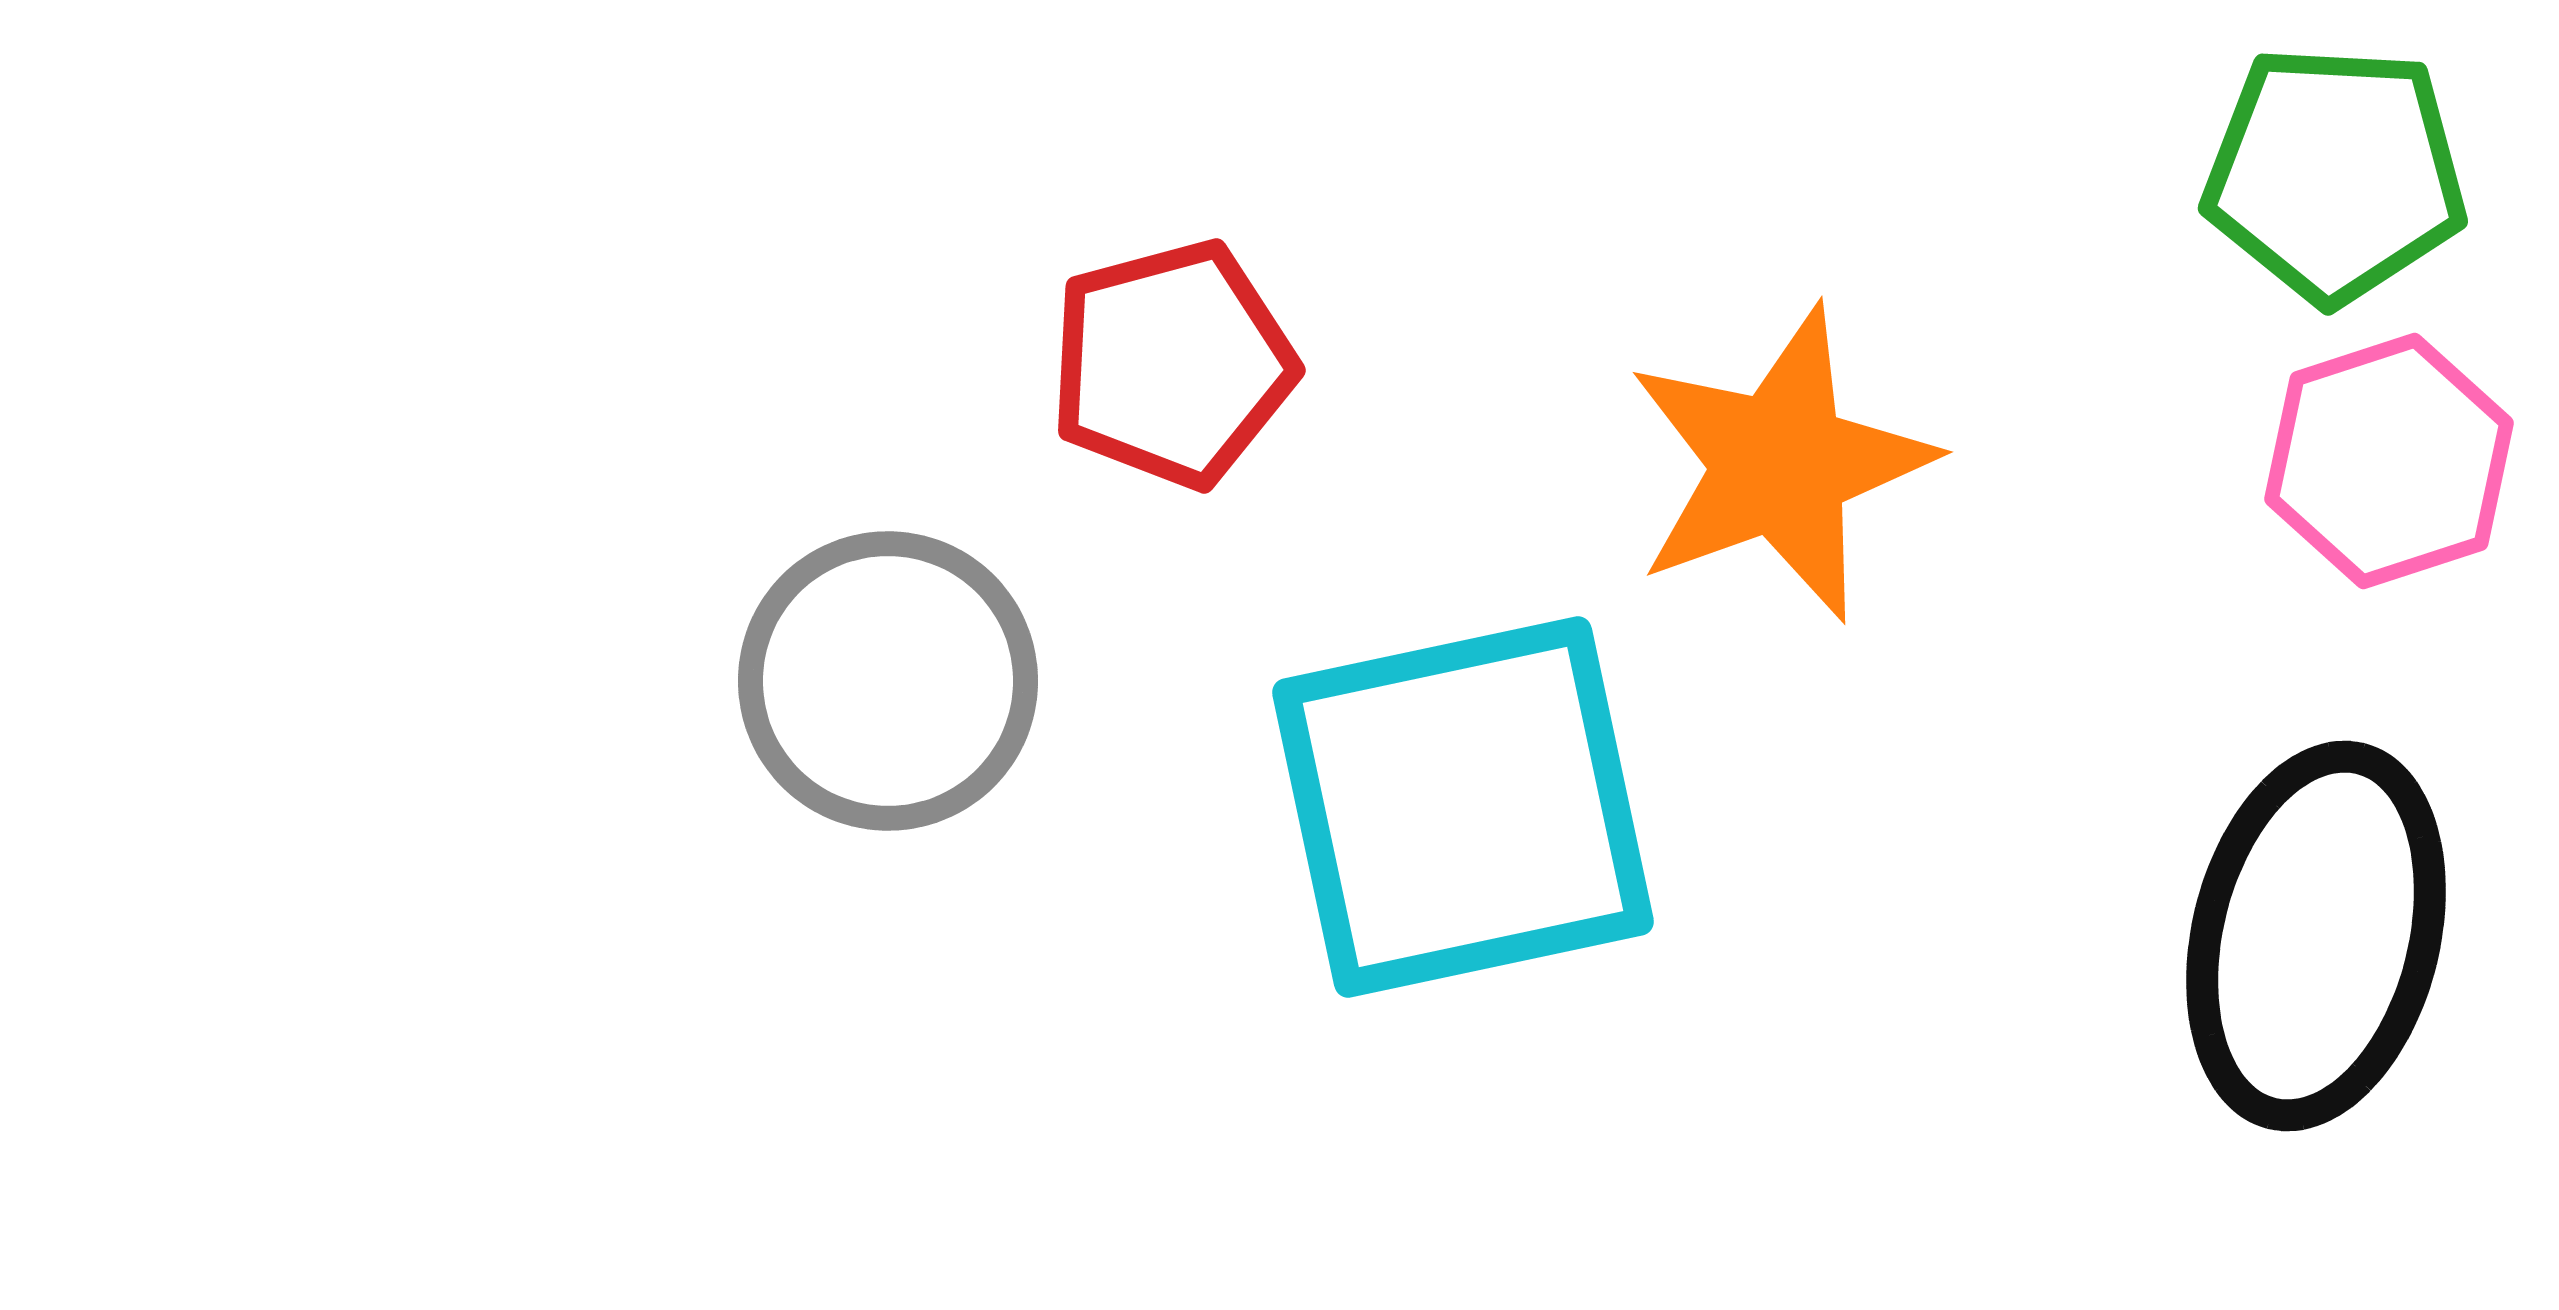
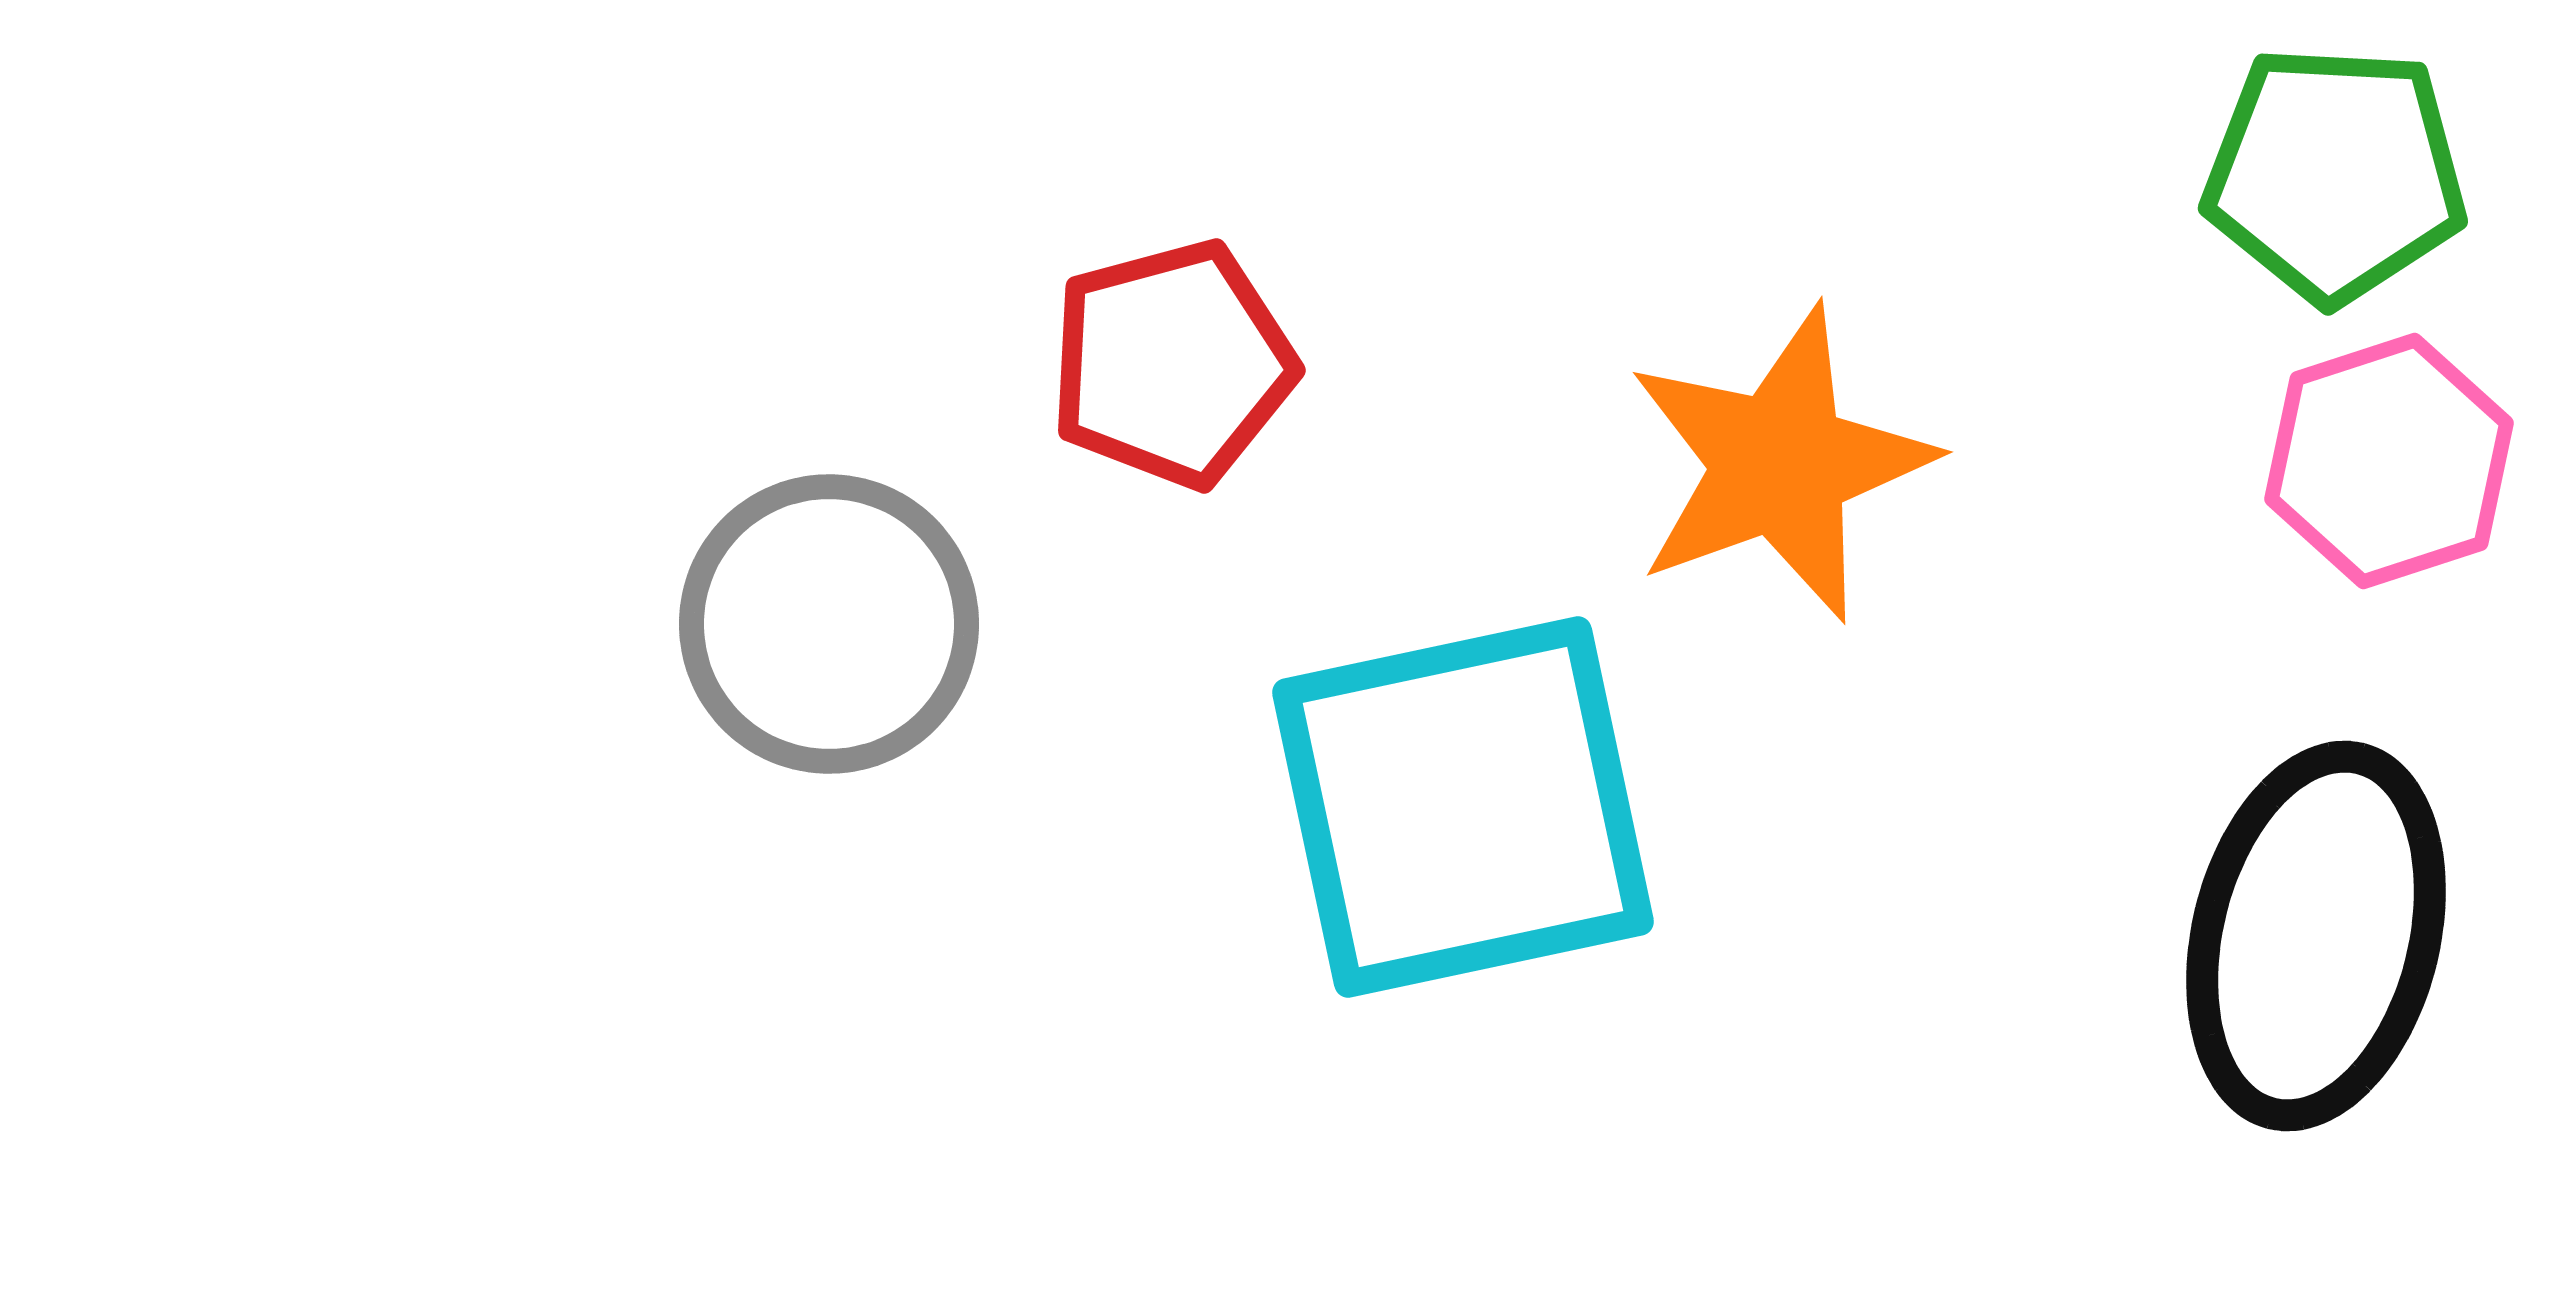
gray circle: moved 59 px left, 57 px up
